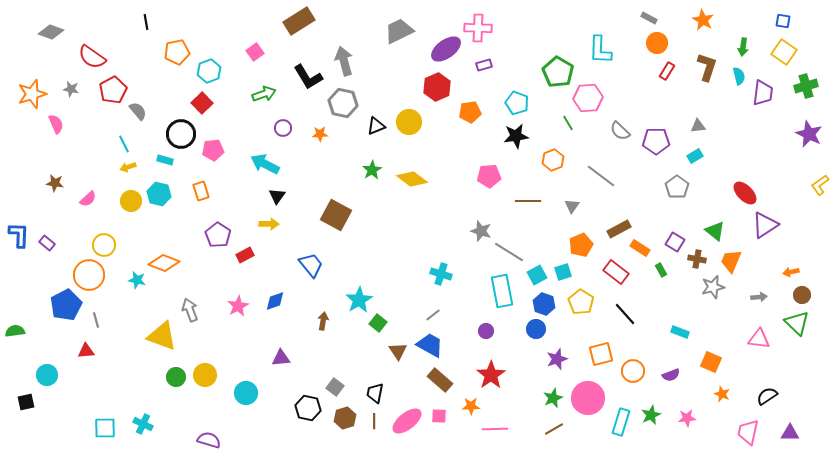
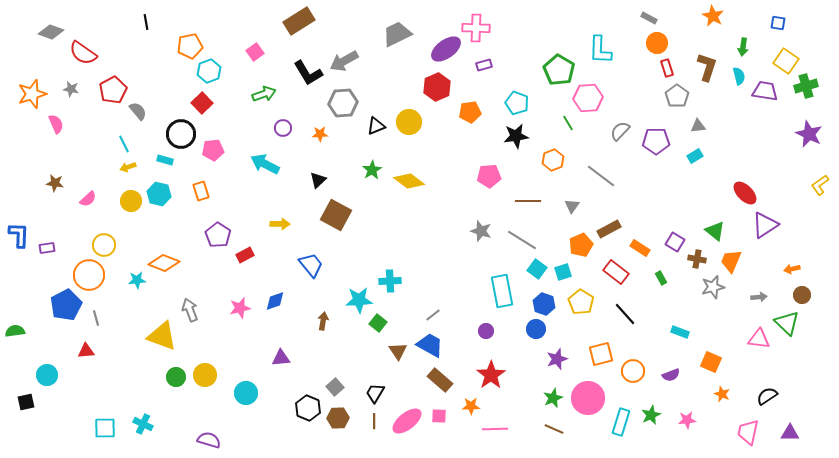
orange star at (703, 20): moved 10 px right, 4 px up
blue square at (783, 21): moved 5 px left, 2 px down
pink cross at (478, 28): moved 2 px left
gray trapezoid at (399, 31): moved 2 px left, 3 px down
orange pentagon at (177, 52): moved 13 px right, 6 px up
yellow square at (784, 52): moved 2 px right, 9 px down
red semicircle at (92, 57): moved 9 px left, 4 px up
gray arrow at (344, 61): rotated 104 degrees counterclockwise
red rectangle at (667, 71): moved 3 px up; rotated 48 degrees counterclockwise
green pentagon at (558, 72): moved 1 px right, 2 px up
black L-shape at (308, 77): moved 4 px up
purple trapezoid at (763, 93): moved 2 px right, 2 px up; rotated 88 degrees counterclockwise
gray hexagon at (343, 103): rotated 16 degrees counterclockwise
gray semicircle at (620, 131): rotated 90 degrees clockwise
yellow diamond at (412, 179): moved 3 px left, 2 px down
gray pentagon at (677, 187): moved 91 px up
black triangle at (277, 196): moved 41 px right, 16 px up; rotated 12 degrees clockwise
yellow arrow at (269, 224): moved 11 px right
brown rectangle at (619, 229): moved 10 px left
purple rectangle at (47, 243): moved 5 px down; rotated 49 degrees counterclockwise
gray line at (509, 252): moved 13 px right, 12 px up
green rectangle at (661, 270): moved 8 px down
orange arrow at (791, 272): moved 1 px right, 3 px up
cyan cross at (441, 274): moved 51 px left, 7 px down; rotated 20 degrees counterclockwise
cyan square at (537, 275): moved 6 px up; rotated 24 degrees counterclockwise
cyan star at (137, 280): rotated 18 degrees counterclockwise
cyan star at (359, 300): rotated 28 degrees clockwise
pink star at (238, 306): moved 2 px right, 2 px down; rotated 15 degrees clockwise
gray line at (96, 320): moved 2 px up
green triangle at (797, 323): moved 10 px left
gray square at (335, 387): rotated 12 degrees clockwise
black trapezoid at (375, 393): rotated 20 degrees clockwise
black hexagon at (308, 408): rotated 10 degrees clockwise
brown hexagon at (345, 418): moved 7 px left; rotated 15 degrees clockwise
pink star at (687, 418): moved 2 px down
brown line at (554, 429): rotated 54 degrees clockwise
